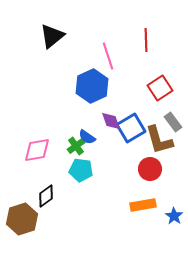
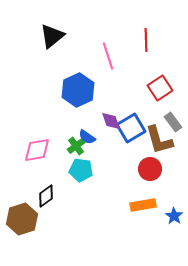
blue hexagon: moved 14 px left, 4 px down
